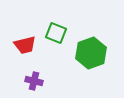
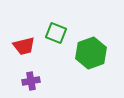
red trapezoid: moved 1 px left, 1 px down
purple cross: moved 3 px left; rotated 24 degrees counterclockwise
